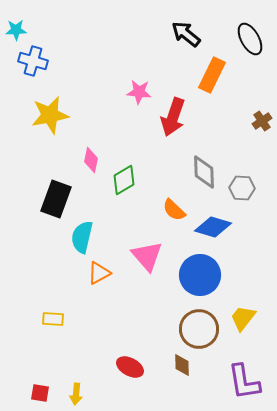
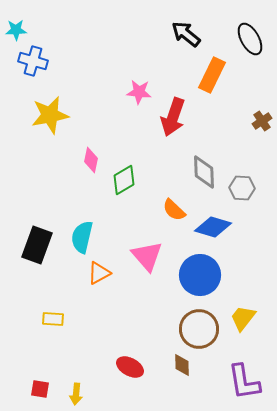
black rectangle: moved 19 px left, 46 px down
red square: moved 4 px up
